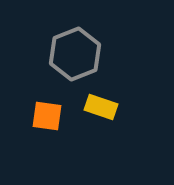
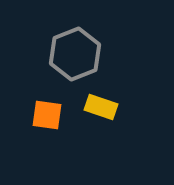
orange square: moved 1 px up
